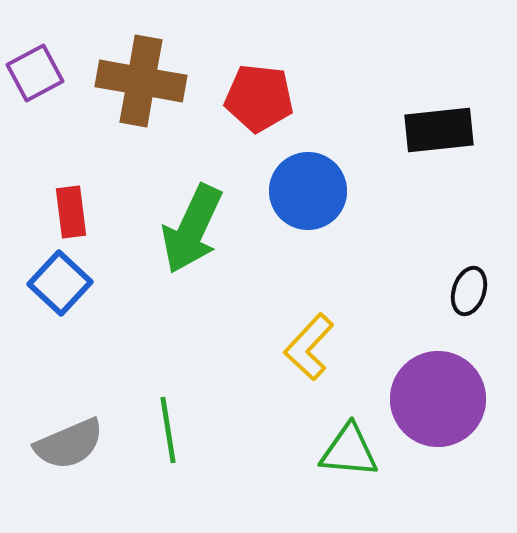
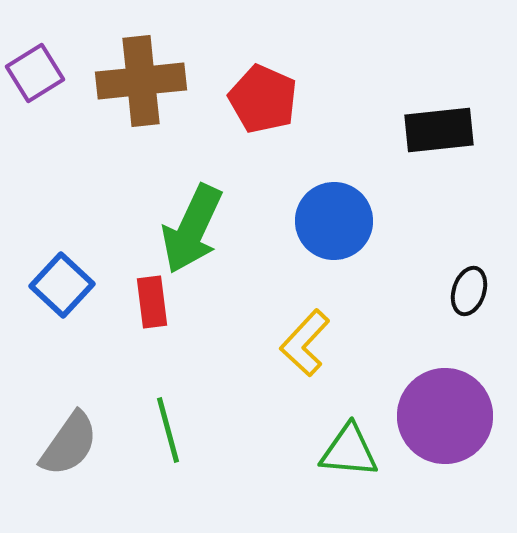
purple square: rotated 4 degrees counterclockwise
brown cross: rotated 16 degrees counterclockwise
red pentagon: moved 4 px right, 1 px down; rotated 18 degrees clockwise
blue circle: moved 26 px right, 30 px down
red rectangle: moved 81 px right, 90 px down
blue square: moved 2 px right, 2 px down
yellow L-shape: moved 4 px left, 4 px up
purple circle: moved 7 px right, 17 px down
green line: rotated 6 degrees counterclockwise
gray semicircle: rotated 32 degrees counterclockwise
